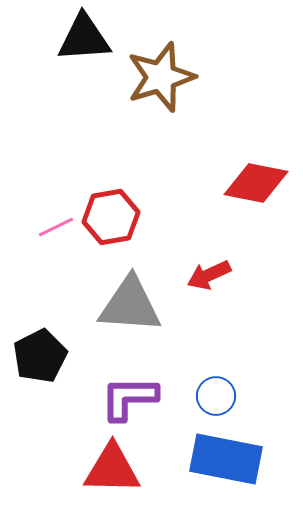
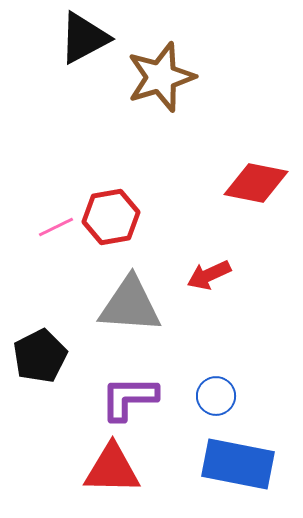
black triangle: rotated 24 degrees counterclockwise
blue rectangle: moved 12 px right, 5 px down
